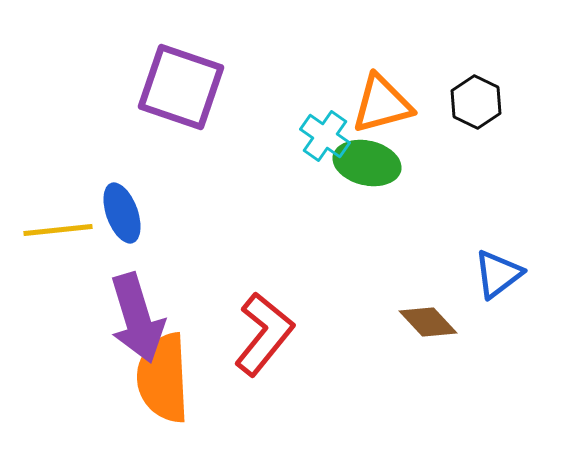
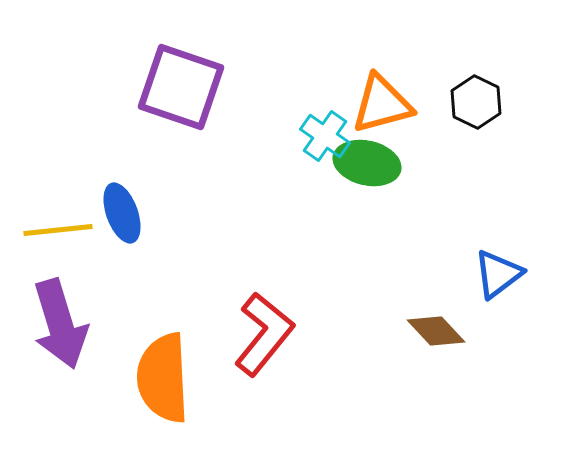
purple arrow: moved 77 px left, 6 px down
brown diamond: moved 8 px right, 9 px down
